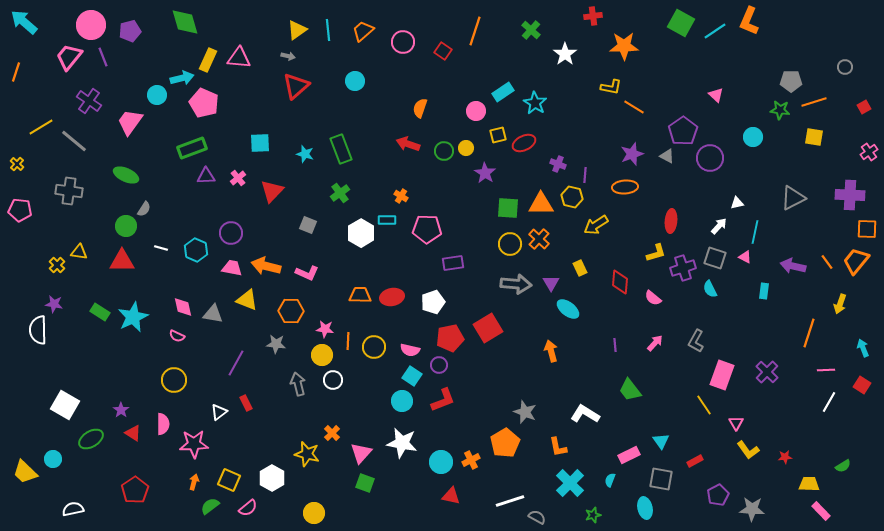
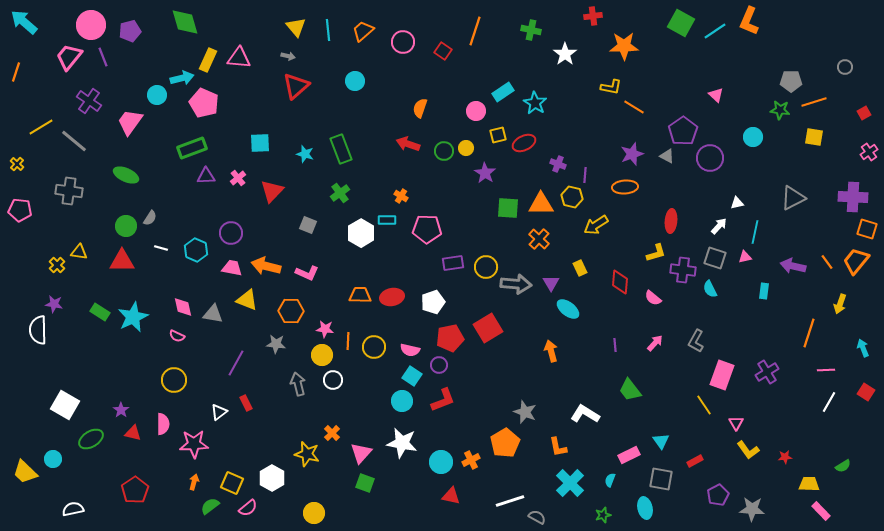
yellow triangle at (297, 30): moved 1 px left, 3 px up; rotated 35 degrees counterclockwise
green cross at (531, 30): rotated 30 degrees counterclockwise
red square at (864, 107): moved 6 px down
purple cross at (850, 195): moved 3 px right, 2 px down
gray semicircle at (144, 209): moved 6 px right, 9 px down
orange square at (867, 229): rotated 15 degrees clockwise
yellow circle at (510, 244): moved 24 px left, 23 px down
pink triangle at (745, 257): rotated 40 degrees counterclockwise
purple cross at (683, 268): moved 2 px down; rotated 25 degrees clockwise
purple cross at (767, 372): rotated 15 degrees clockwise
red square at (862, 385): moved 4 px right, 7 px down
red triangle at (133, 433): rotated 18 degrees counterclockwise
yellow square at (229, 480): moved 3 px right, 3 px down
green star at (593, 515): moved 10 px right
